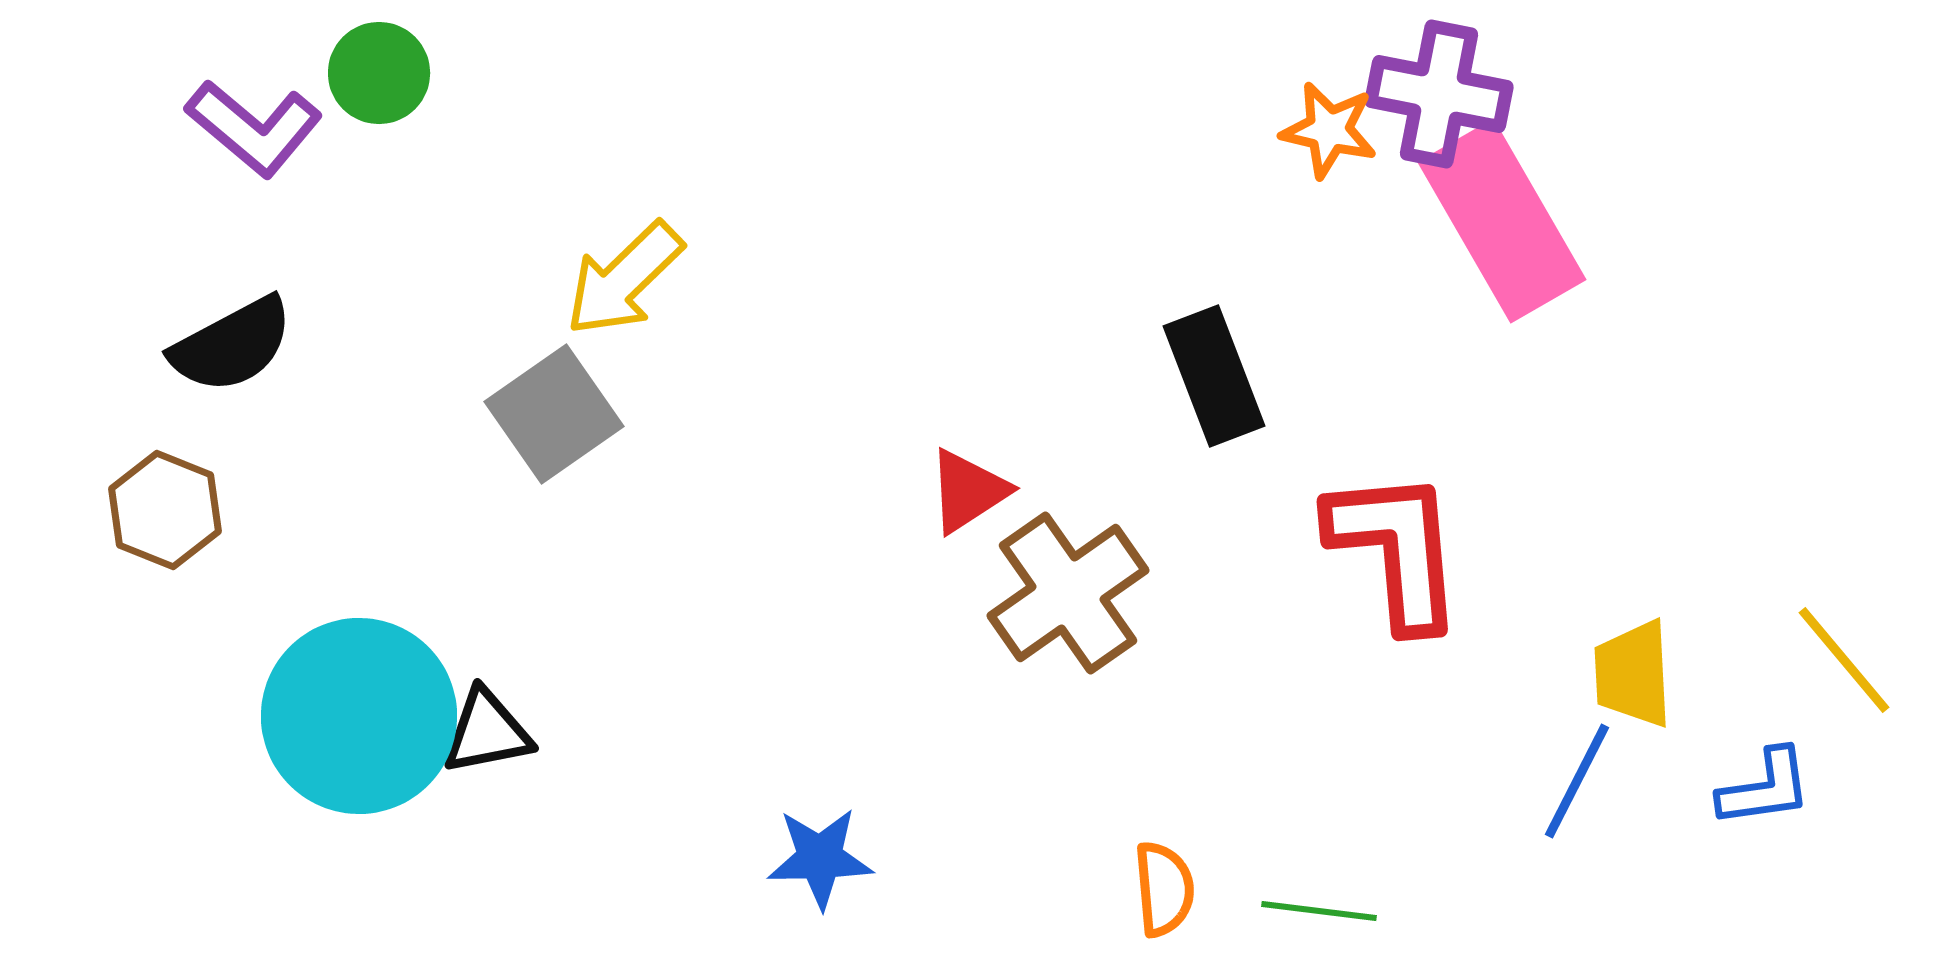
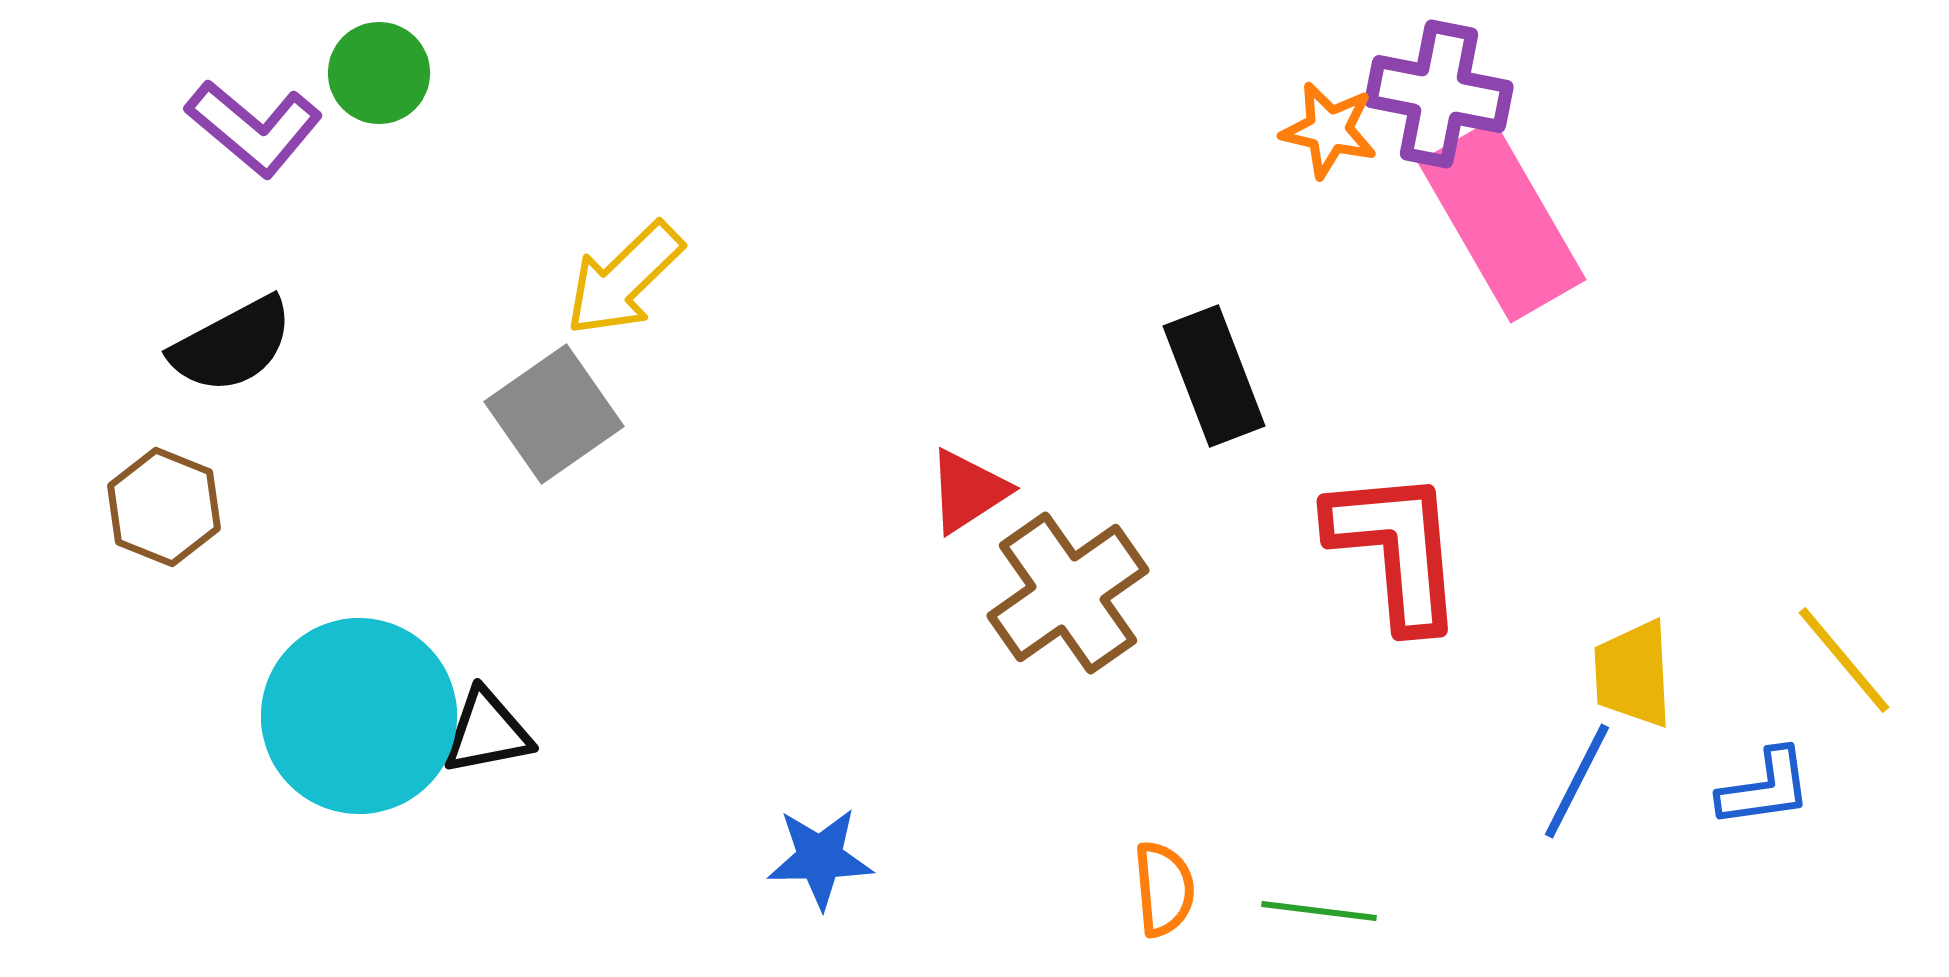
brown hexagon: moved 1 px left, 3 px up
